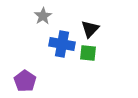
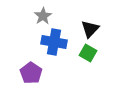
blue cross: moved 8 px left, 2 px up
green square: rotated 24 degrees clockwise
purple pentagon: moved 6 px right, 8 px up
